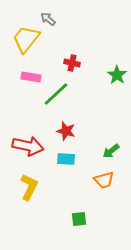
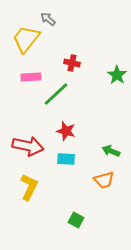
pink rectangle: rotated 12 degrees counterclockwise
green arrow: rotated 60 degrees clockwise
green square: moved 3 px left, 1 px down; rotated 35 degrees clockwise
